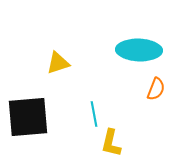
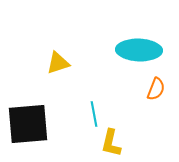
black square: moved 7 px down
